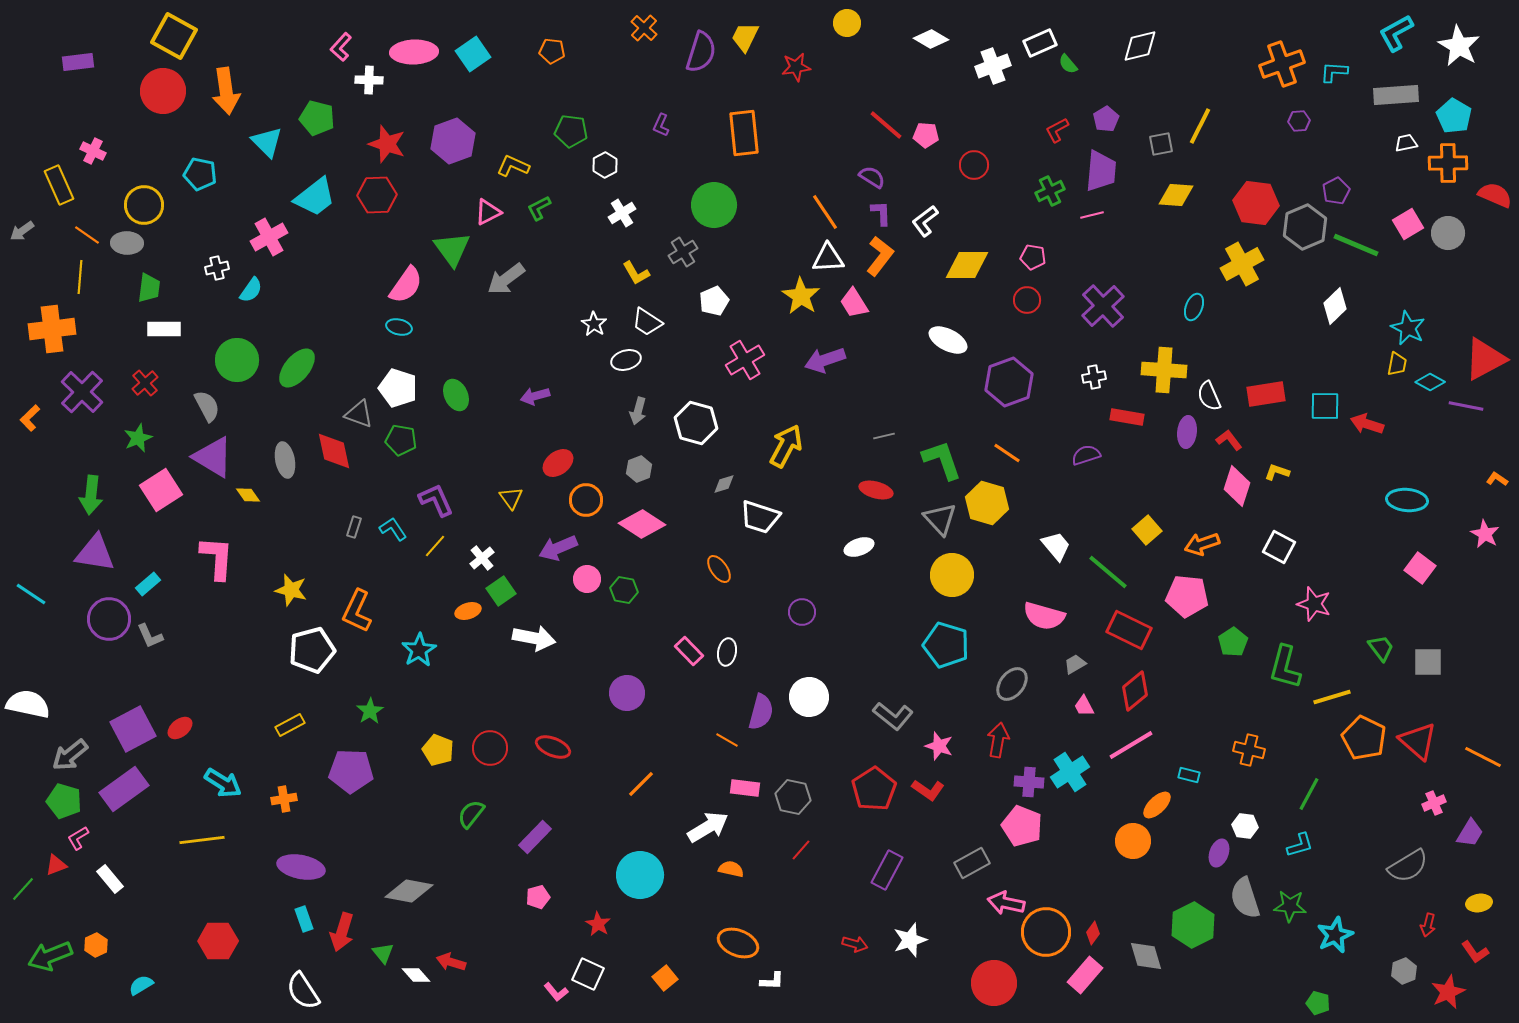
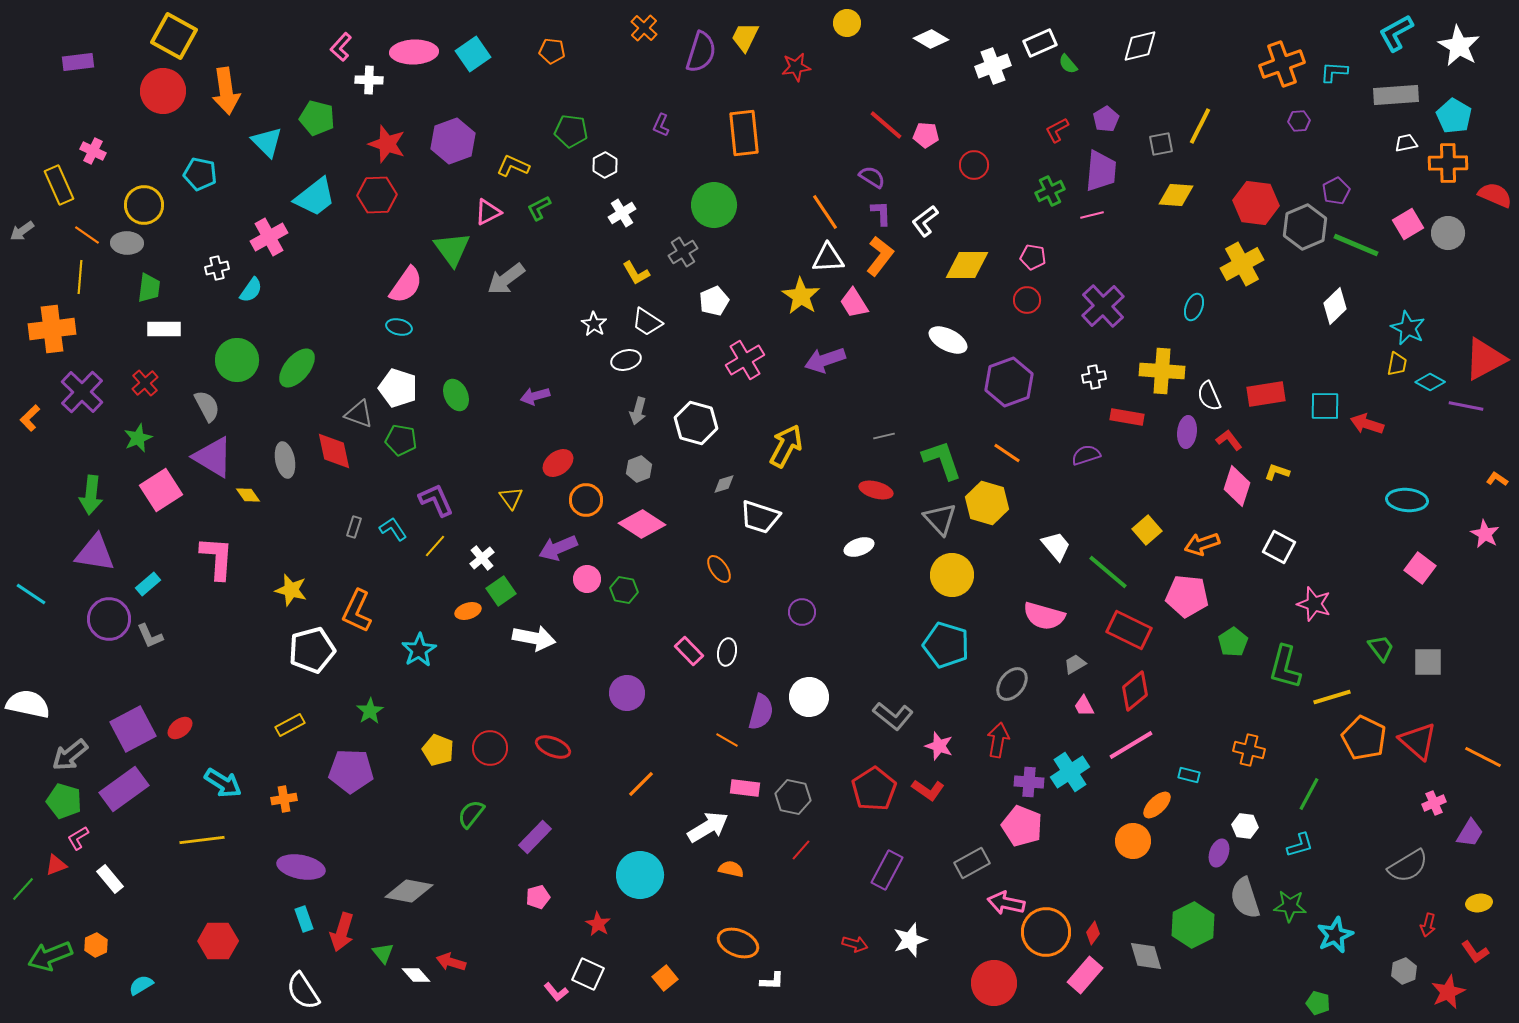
yellow cross at (1164, 370): moved 2 px left, 1 px down
